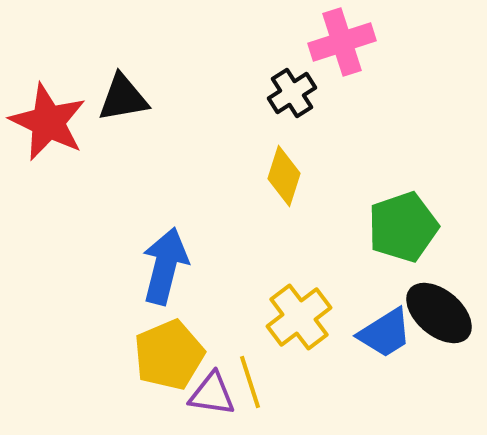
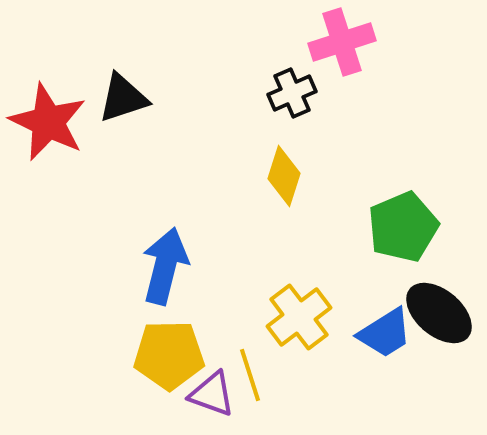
black cross: rotated 9 degrees clockwise
black triangle: rotated 8 degrees counterclockwise
green pentagon: rotated 4 degrees counterclockwise
yellow pentagon: rotated 22 degrees clockwise
yellow line: moved 7 px up
purple triangle: rotated 12 degrees clockwise
